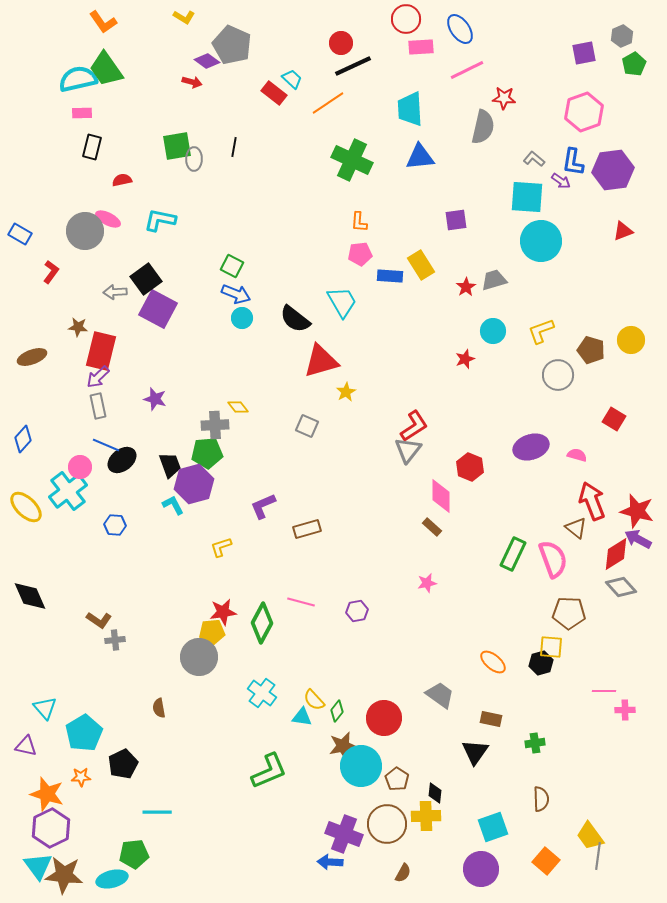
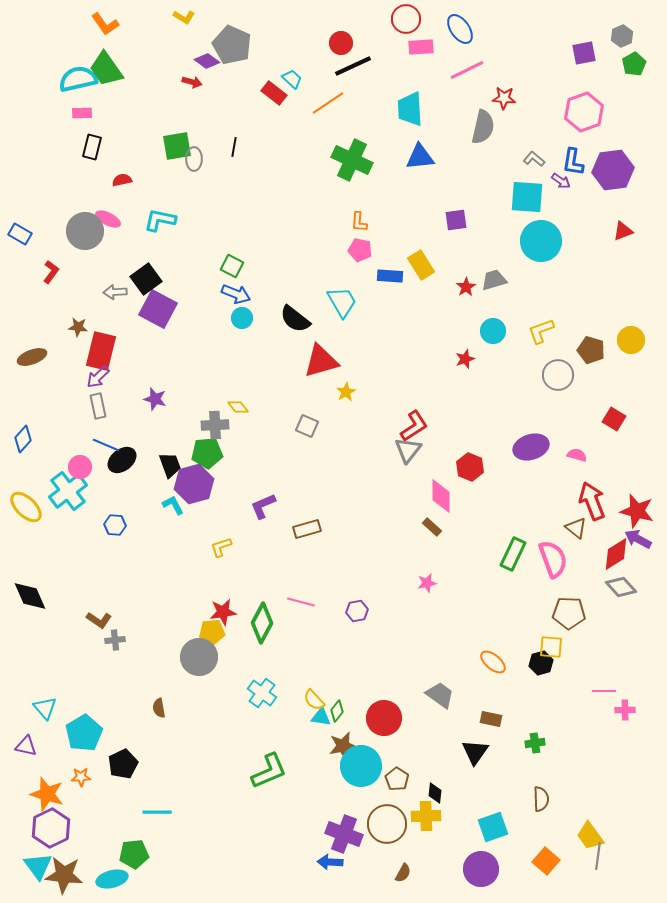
orange L-shape at (103, 22): moved 2 px right, 2 px down
pink pentagon at (360, 254): moved 4 px up; rotated 20 degrees clockwise
cyan triangle at (302, 717): moved 19 px right
